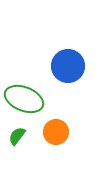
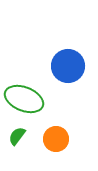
orange circle: moved 7 px down
